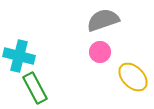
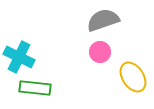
cyan cross: moved 1 px down; rotated 12 degrees clockwise
yellow ellipse: rotated 12 degrees clockwise
green rectangle: rotated 56 degrees counterclockwise
